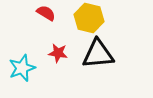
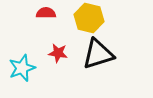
red semicircle: rotated 30 degrees counterclockwise
black triangle: rotated 12 degrees counterclockwise
